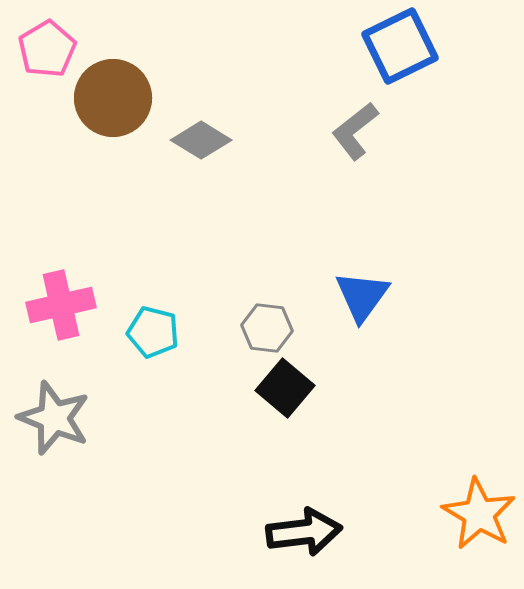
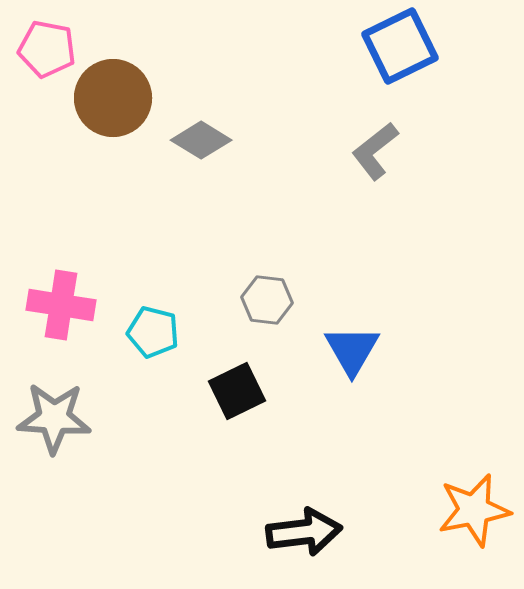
pink pentagon: rotated 30 degrees counterclockwise
gray L-shape: moved 20 px right, 20 px down
blue triangle: moved 10 px left, 54 px down; rotated 6 degrees counterclockwise
pink cross: rotated 22 degrees clockwise
gray hexagon: moved 28 px up
black square: moved 48 px left, 3 px down; rotated 24 degrees clockwise
gray star: rotated 18 degrees counterclockwise
orange star: moved 5 px left, 4 px up; rotated 30 degrees clockwise
